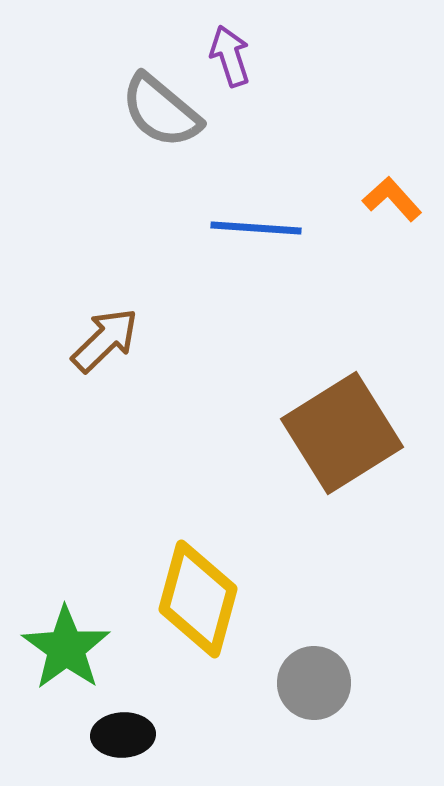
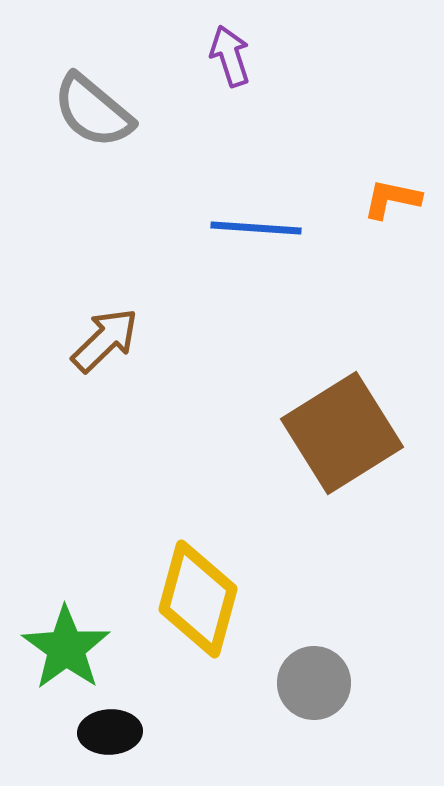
gray semicircle: moved 68 px left
orange L-shape: rotated 36 degrees counterclockwise
black ellipse: moved 13 px left, 3 px up
